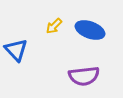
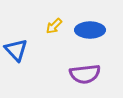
blue ellipse: rotated 20 degrees counterclockwise
purple semicircle: moved 1 px right, 2 px up
